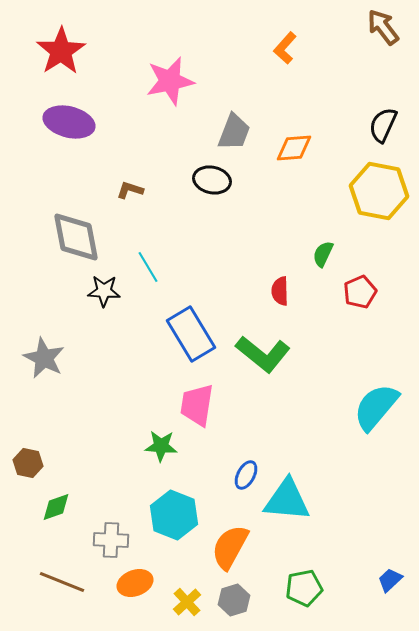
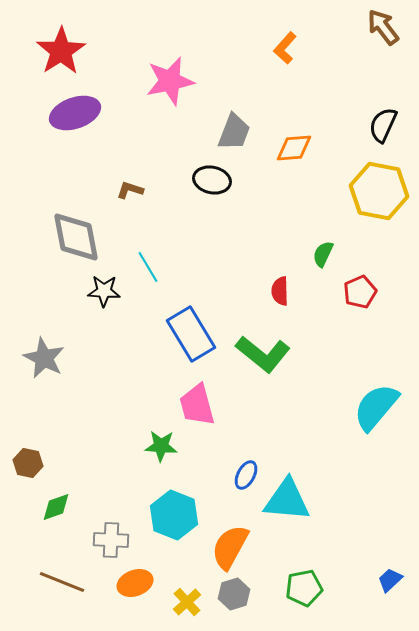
purple ellipse: moved 6 px right, 9 px up; rotated 33 degrees counterclockwise
pink trapezoid: rotated 24 degrees counterclockwise
gray hexagon: moved 6 px up
